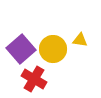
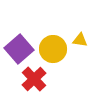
purple square: moved 2 px left
red cross: rotated 15 degrees clockwise
